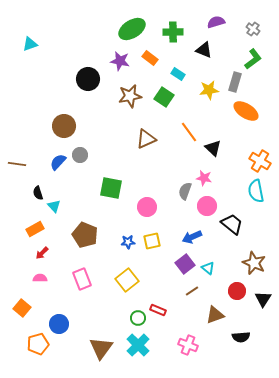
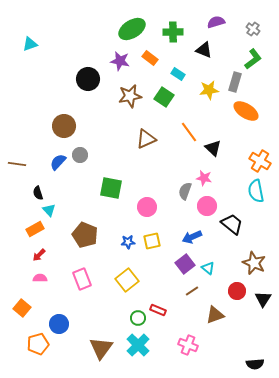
cyan triangle at (54, 206): moved 5 px left, 4 px down
red arrow at (42, 253): moved 3 px left, 2 px down
black semicircle at (241, 337): moved 14 px right, 27 px down
